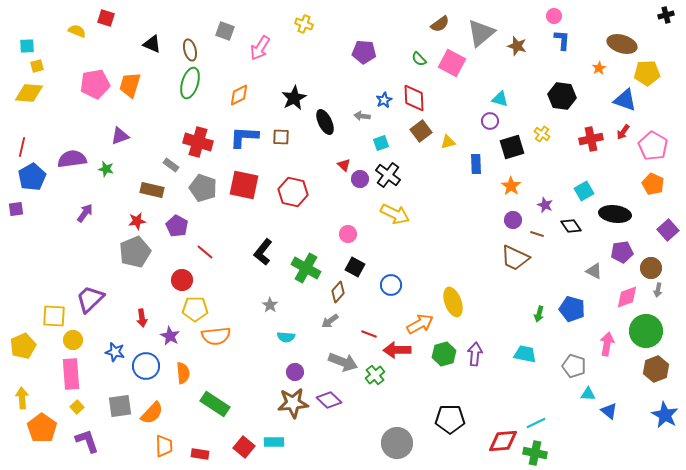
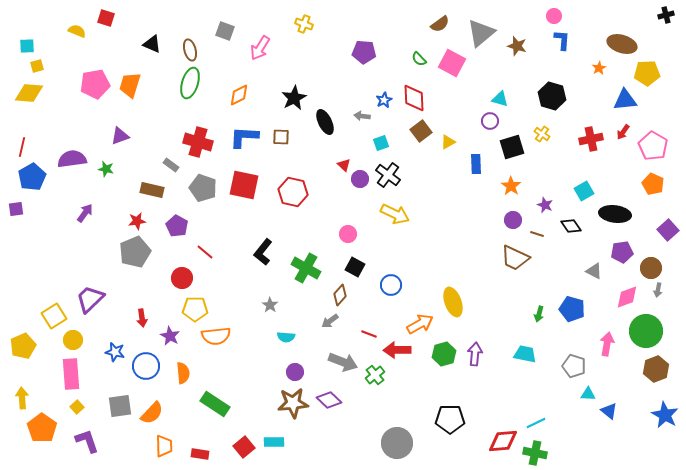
black hexagon at (562, 96): moved 10 px left; rotated 8 degrees clockwise
blue triangle at (625, 100): rotated 25 degrees counterclockwise
yellow triangle at (448, 142): rotated 14 degrees counterclockwise
red circle at (182, 280): moved 2 px up
brown diamond at (338, 292): moved 2 px right, 3 px down
yellow square at (54, 316): rotated 35 degrees counterclockwise
red square at (244, 447): rotated 10 degrees clockwise
